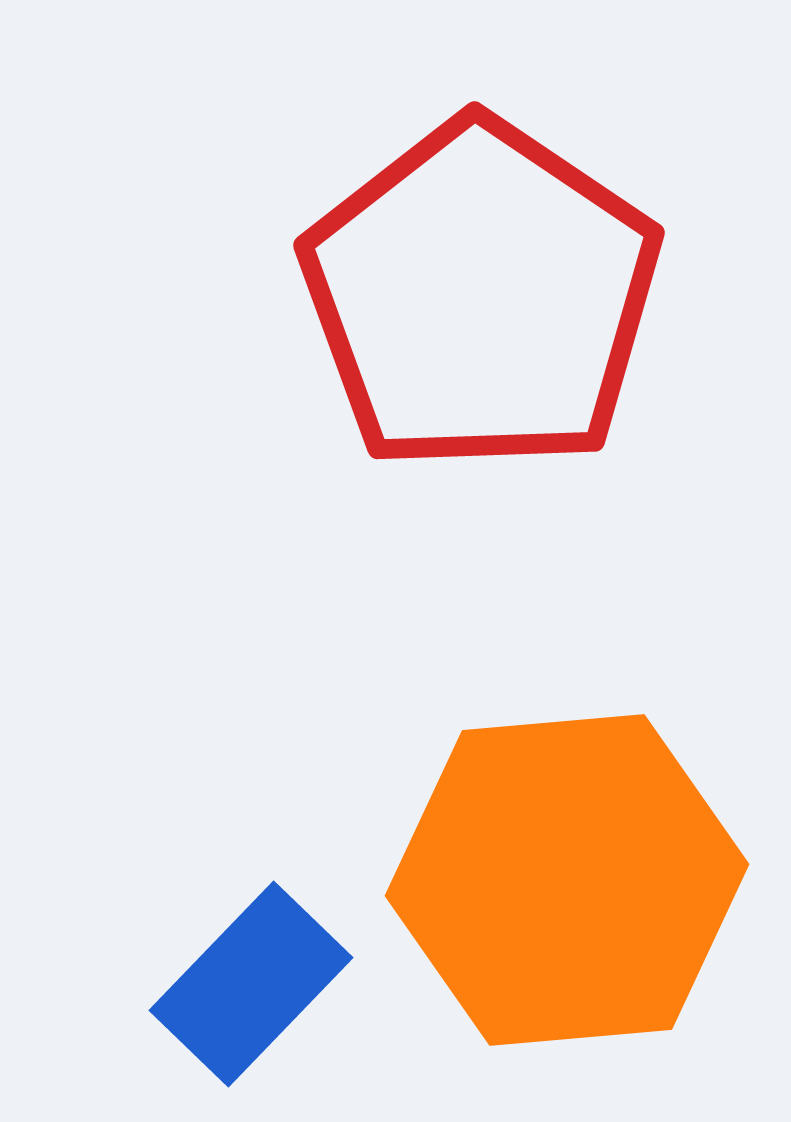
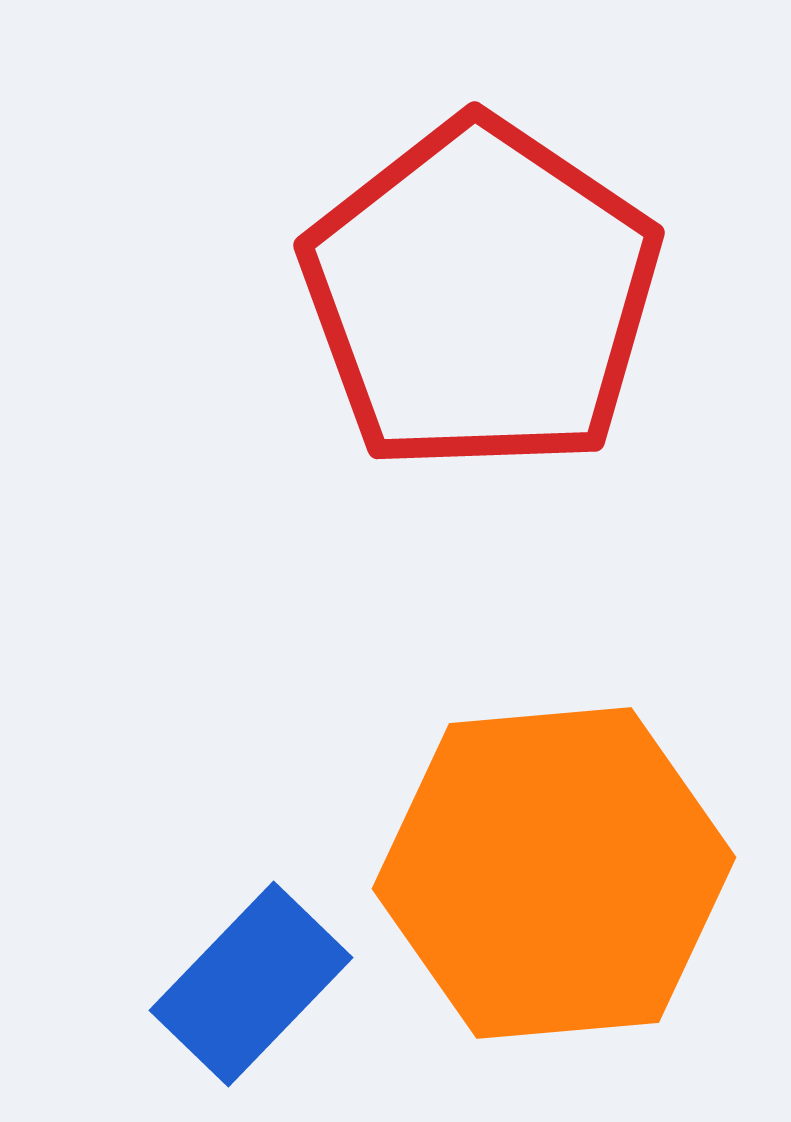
orange hexagon: moved 13 px left, 7 px up
